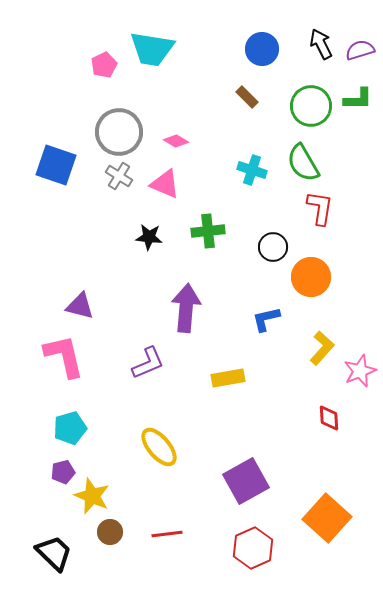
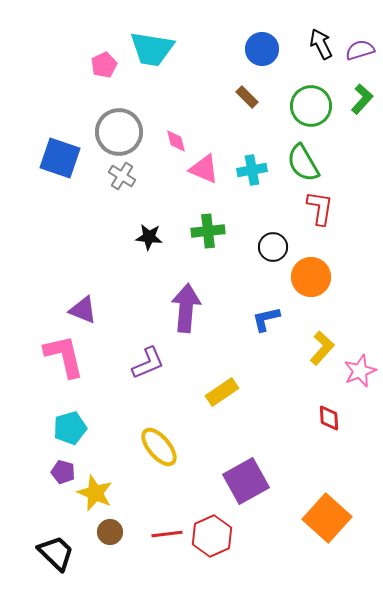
green L-shape: moved 4 px right; rotated 48 degrees counterclockwise
pink diamond: rotated 45 degrees clockwise
blue square: moved 4 px right, 7 px up
cyan cross: rotated 28 degrees counterclockwise
gray cross: moved 3 px right
pink triangle: moved 39 px right, 15 px up
purple triangle: moved 3 px right, 4 px down; rotated 8 degrees clockwise
yellow rectangle: moved 6 px left, 14 px down; rotated 24 degrees counterclockwise
purple pentagon: rotated 30 degrees clockwise
yellow star: moved 3 px right, 3 px up
red hexagon: moved 41 px left, 12 px up
black trapezoid: moved 2 px right
